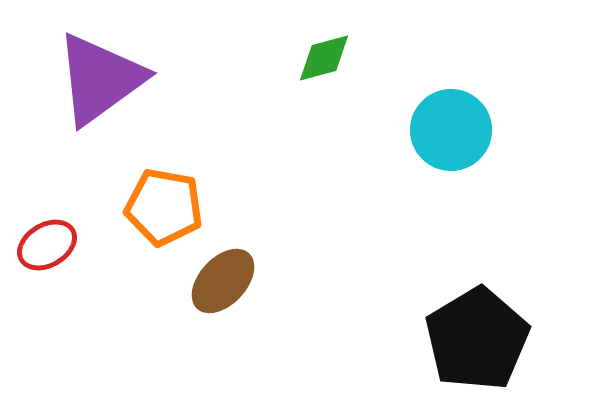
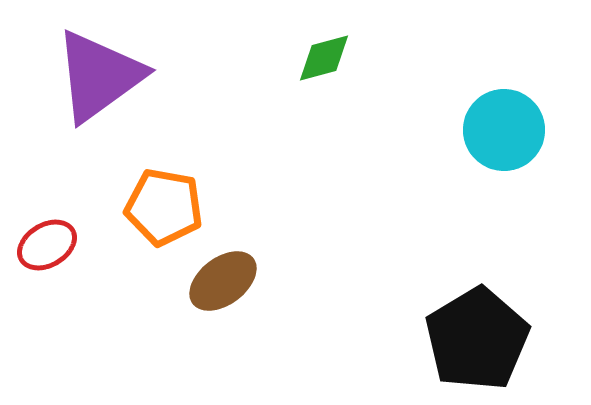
purple triangle: moved 1 px left, 3 px up
cyan circle: moved 53 px right
brown ellipse: rotated 10 degrees clockwise
